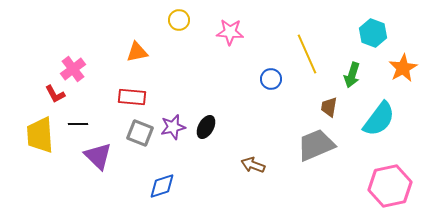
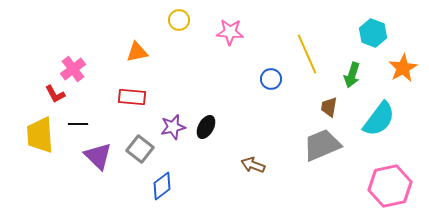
gray square: moved 16 px down; rotated 16 degrees clockwise
gray trapezoid: moved 6 px right
blue diamond: rotated 20 degrees counterclockwise
